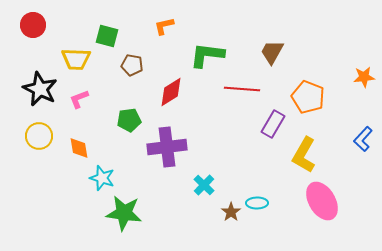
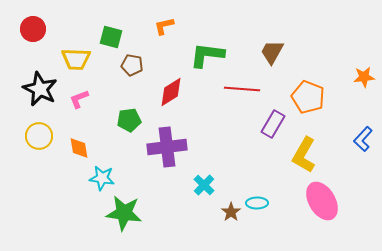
red circle: moved 4 px down
green square: moved 4 px right, 1 px down
cyan star: rotated 10 degrees counterclockwise
